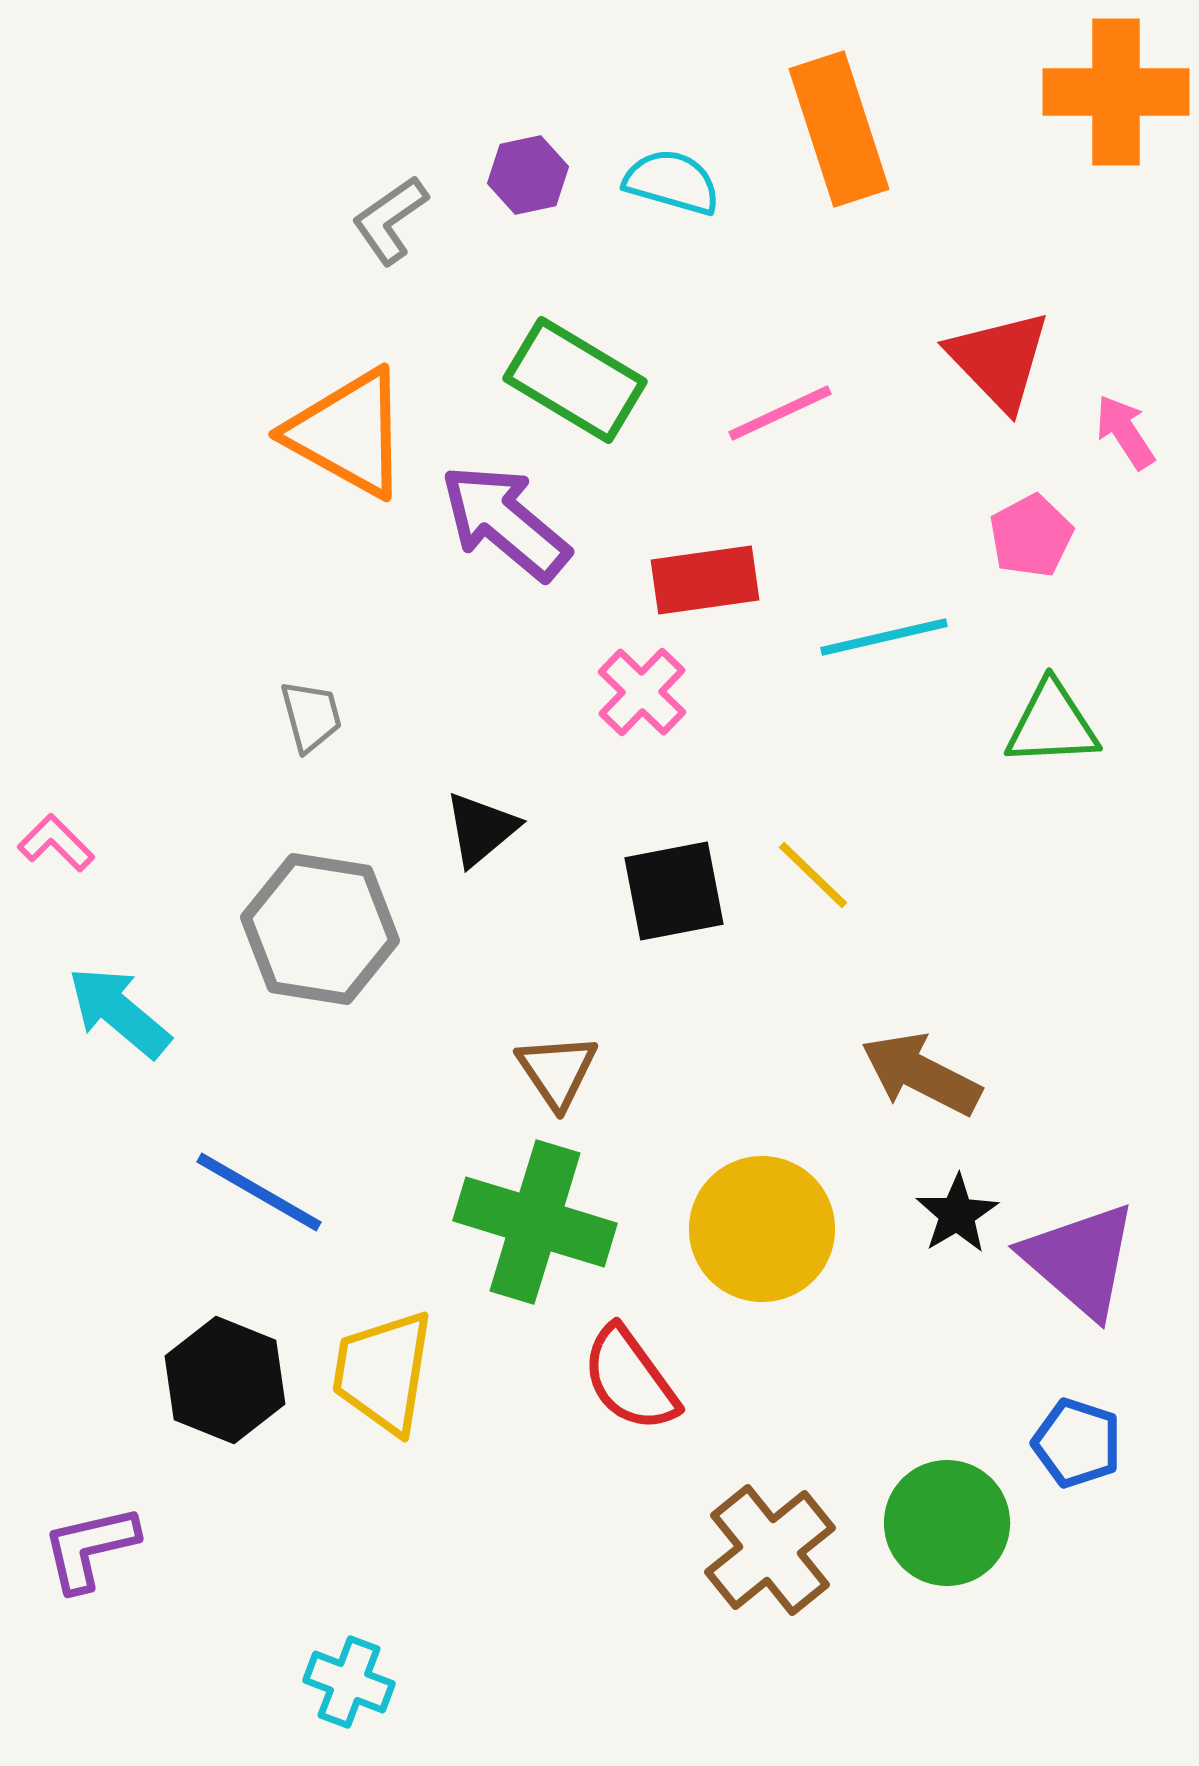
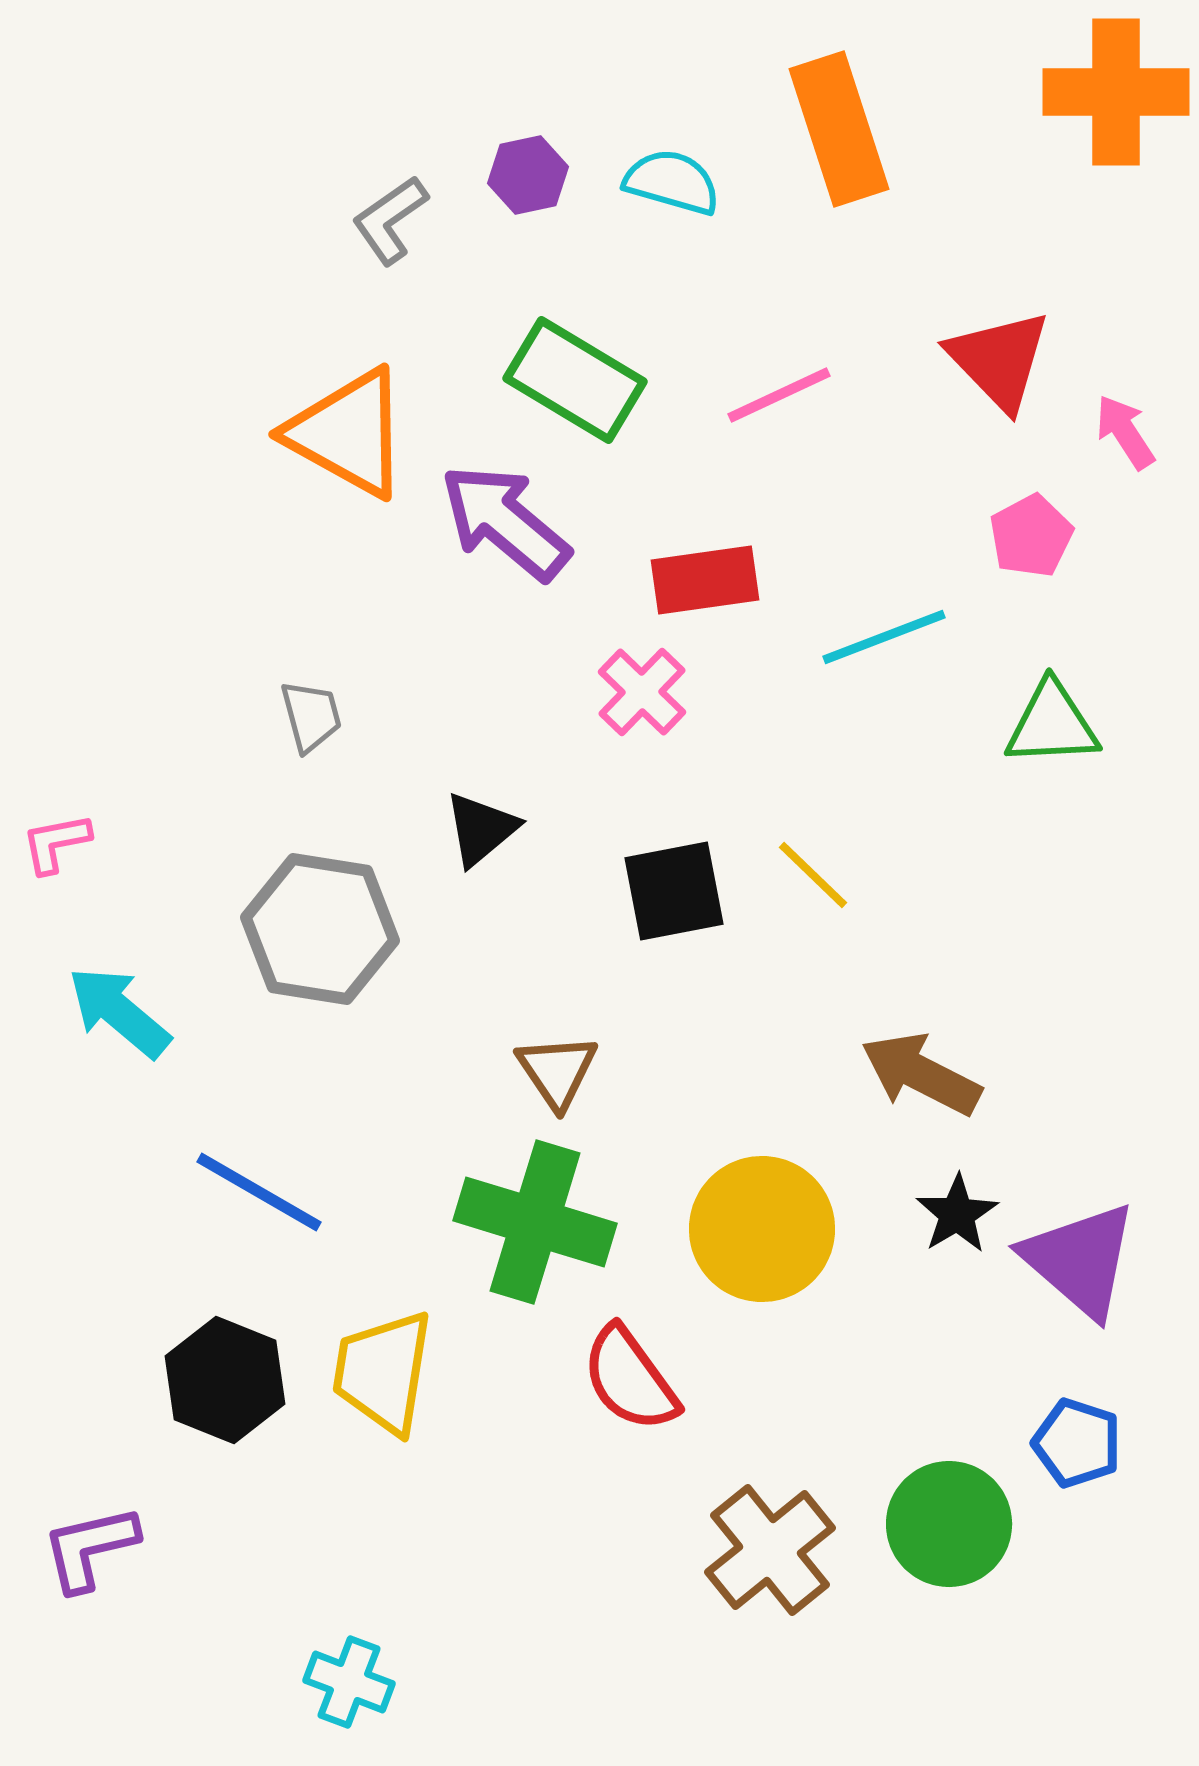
pink line: moved 1 px left, 18 px up
cyan line: rotated 8 degrees counterclockwise
pink L-shape: rotated 56 degrees counterclockwise
green circle: moved 2 px right, 1 px down
